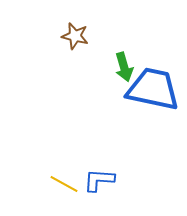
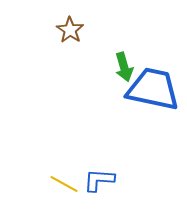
brown star: moved 5 px left, 6 px up; rotated 20 degrees clockwise
